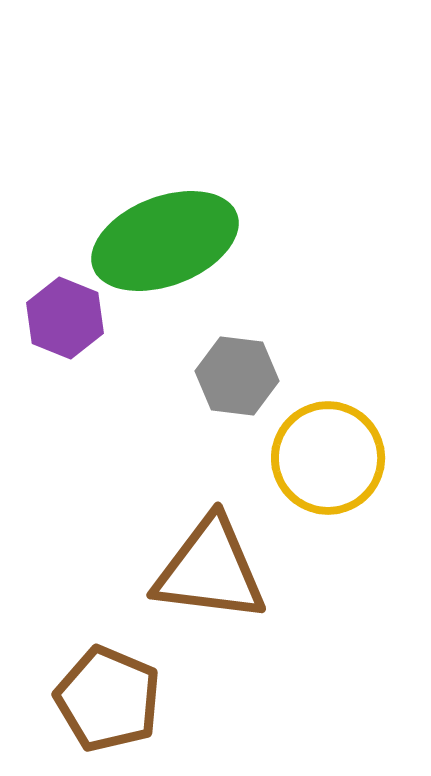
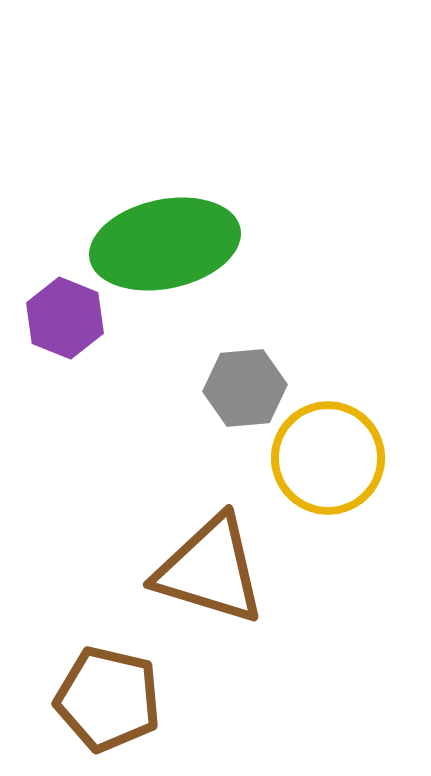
green ellipse: moved 3 px down; rotated 9 degrees clockwise
gray hexagon: moved 8 px right, 12 px down; rotated 12 degrees counterclockwise
brown triangle: rotated 10 degrees clockwise
brown pentagon: rotated 10 degrees counterclockwise
